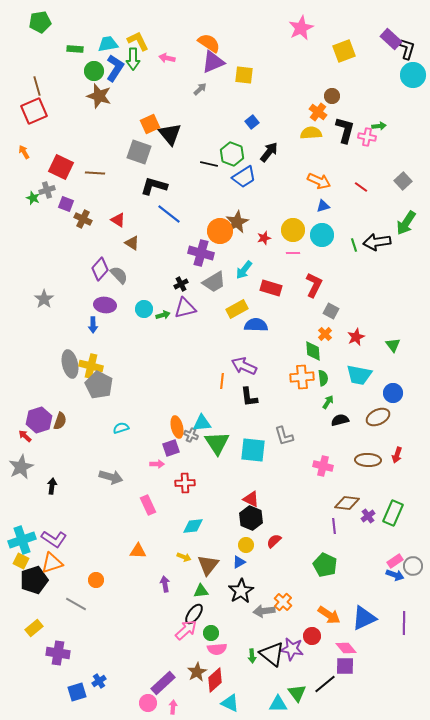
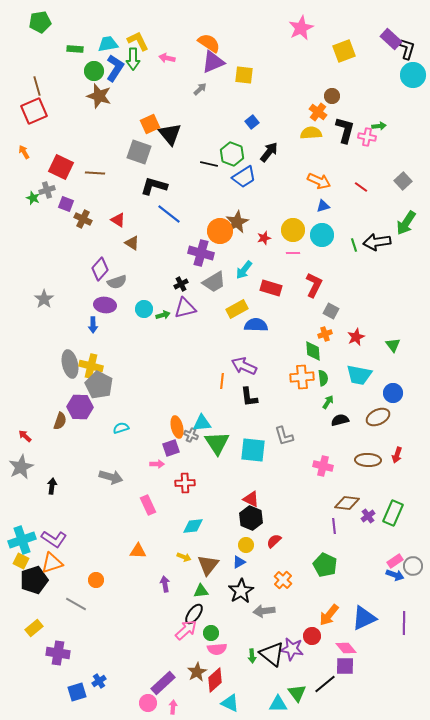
gray semicircle at (119, 275): moved 2 px left, 7 px down; rotated 114 degrees clockwise
orange cross at (325, 334): rotated 24 degrees clockwise
purple hexagon at (39, 420): moved 41 px right, 13 px up; rotated 20 degrees clockwise
orange cross at (283, 602): moved 22 px up
orange arrow at (329, 615): rotated 95 degrees clockwise
